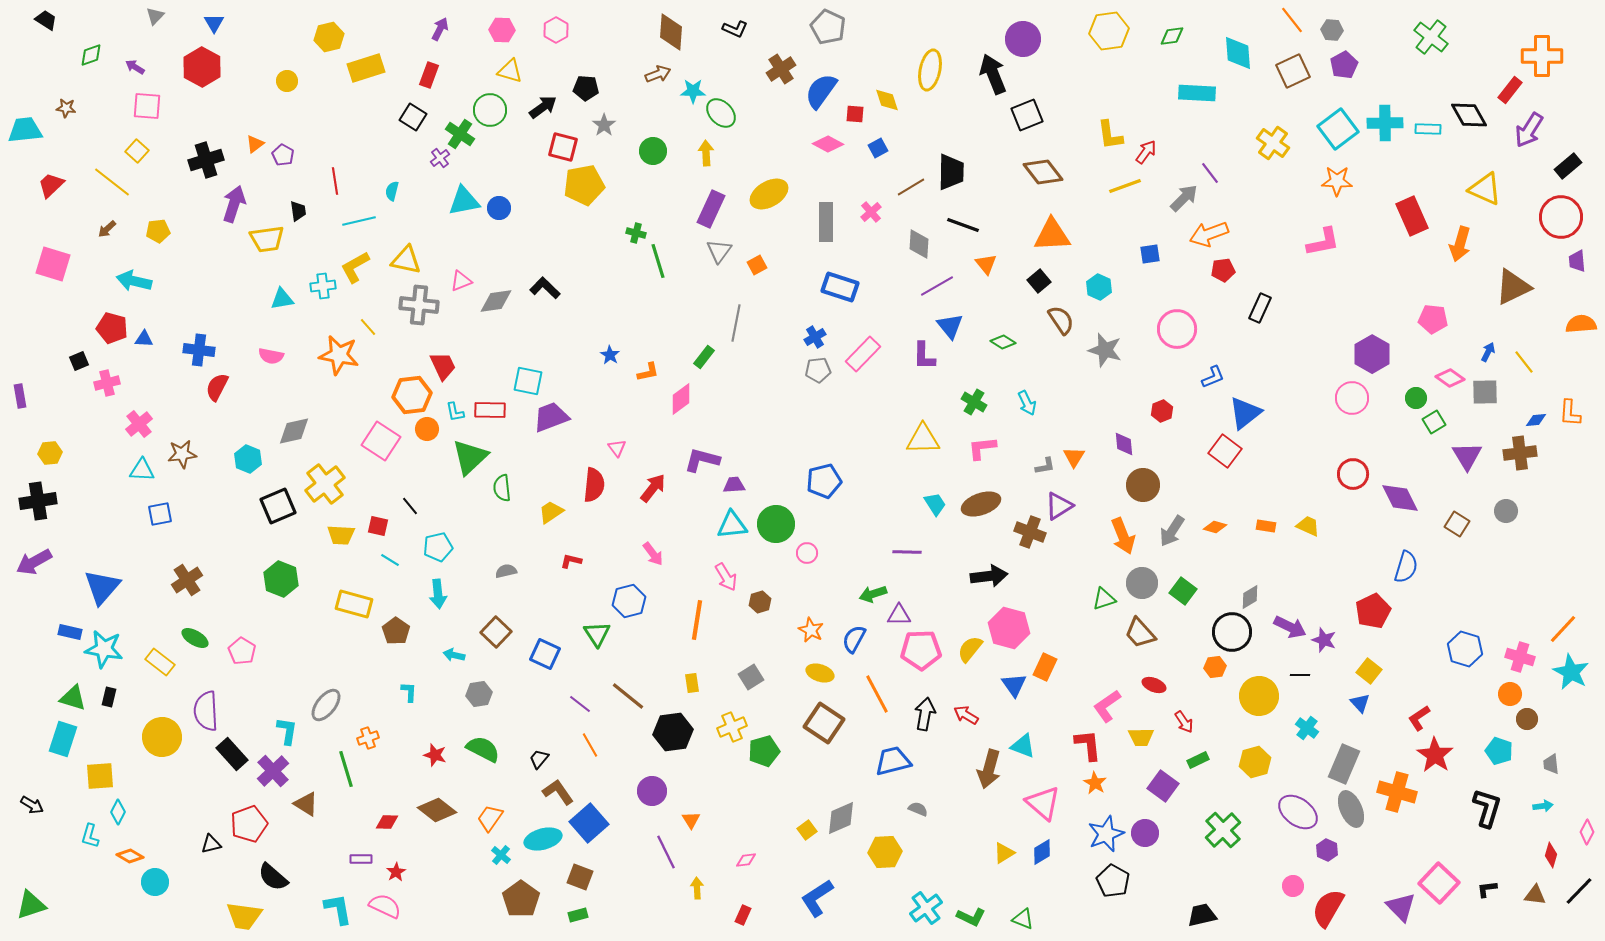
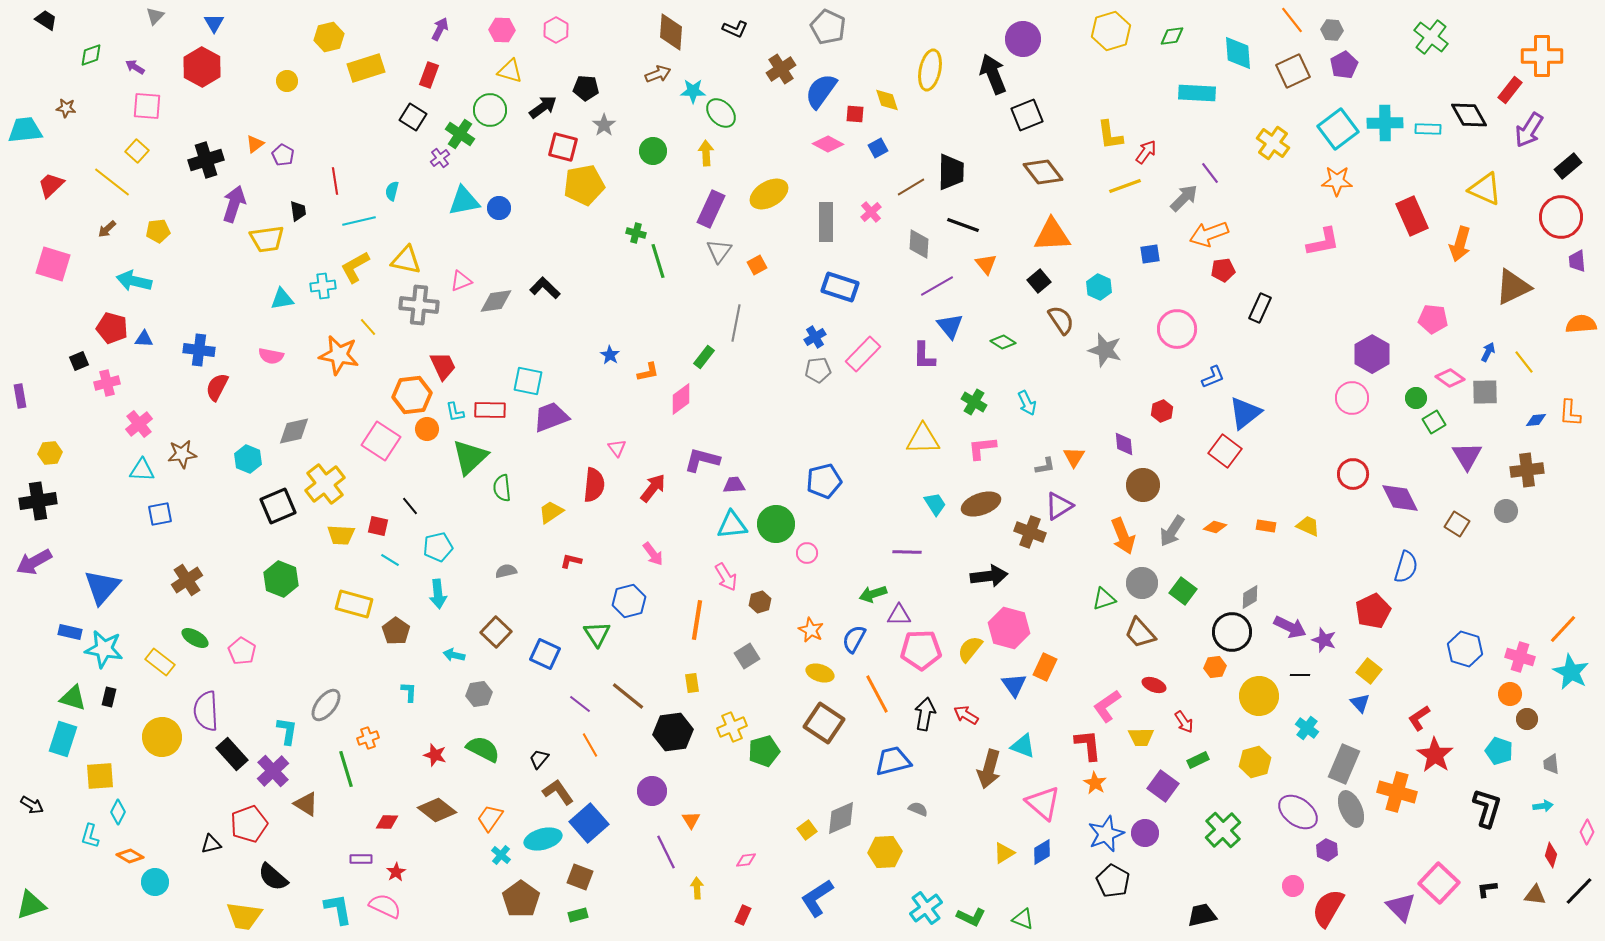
yellow hexagon at (1109, 31): moved 2 px right; rotated 9 degrees counterclockwise
brown cross at (1520, 453): moved 7 px right, 17 px down
gray square at (751, 677): moved 4 px left, 21 px up
